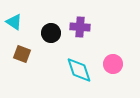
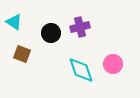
purple cross: rotated 18 degrees counterclockwise
cyan diamond: moved 2 px right
